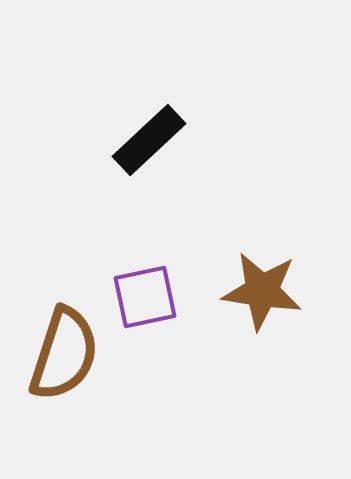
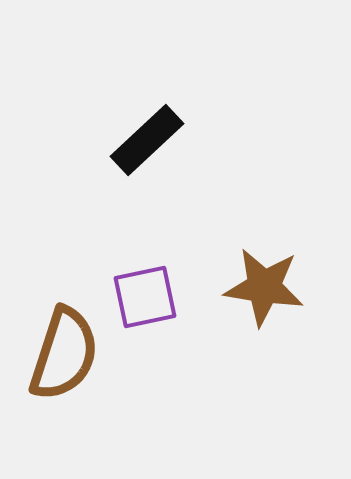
black rectangle: moved 2 px left
brown star: moved 2 px right, 4 px up
